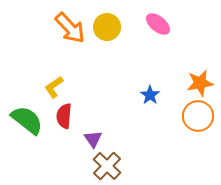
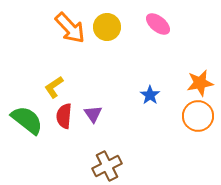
purple triangle: moved 25 px up
brown cross: rotated 20 degrees clockwise
